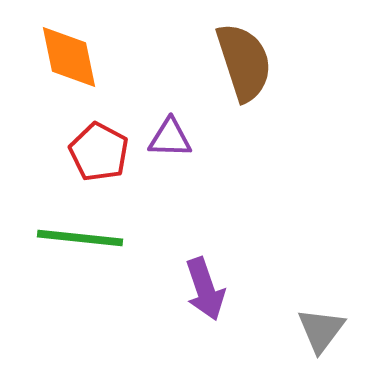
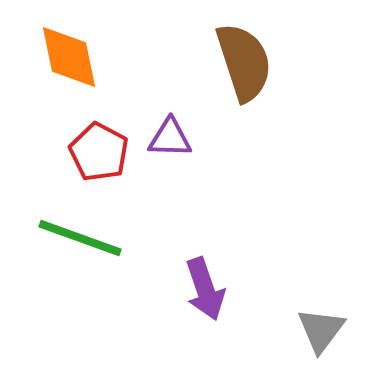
green line: rotated 14 degrees clockwise
